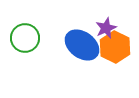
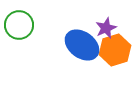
green circle: moved 6 px left, 13 px up
orange hexagon: moved 3 px down; rotated 16 degrees clockwise
